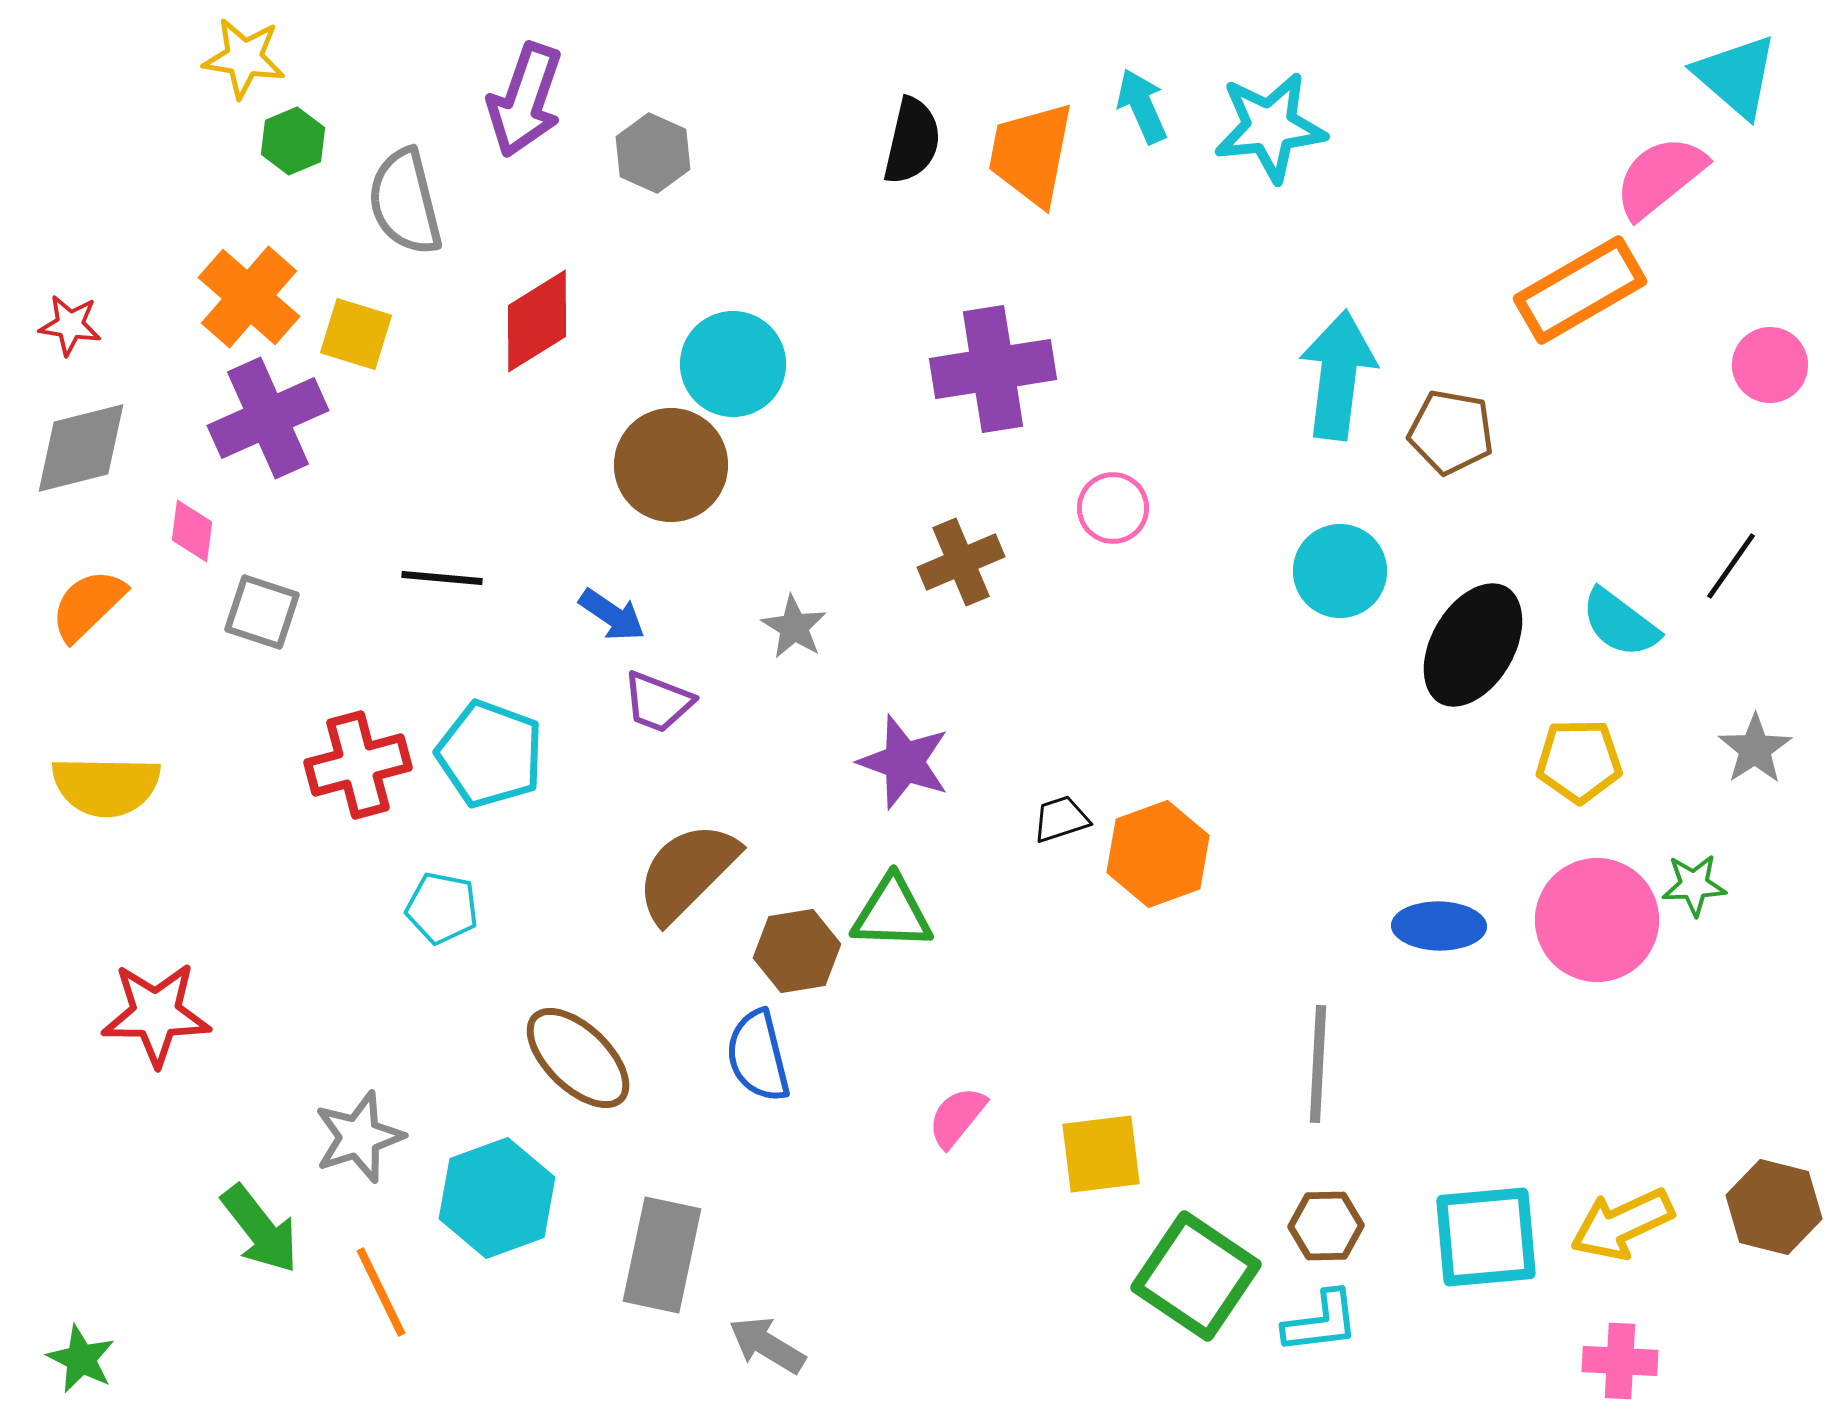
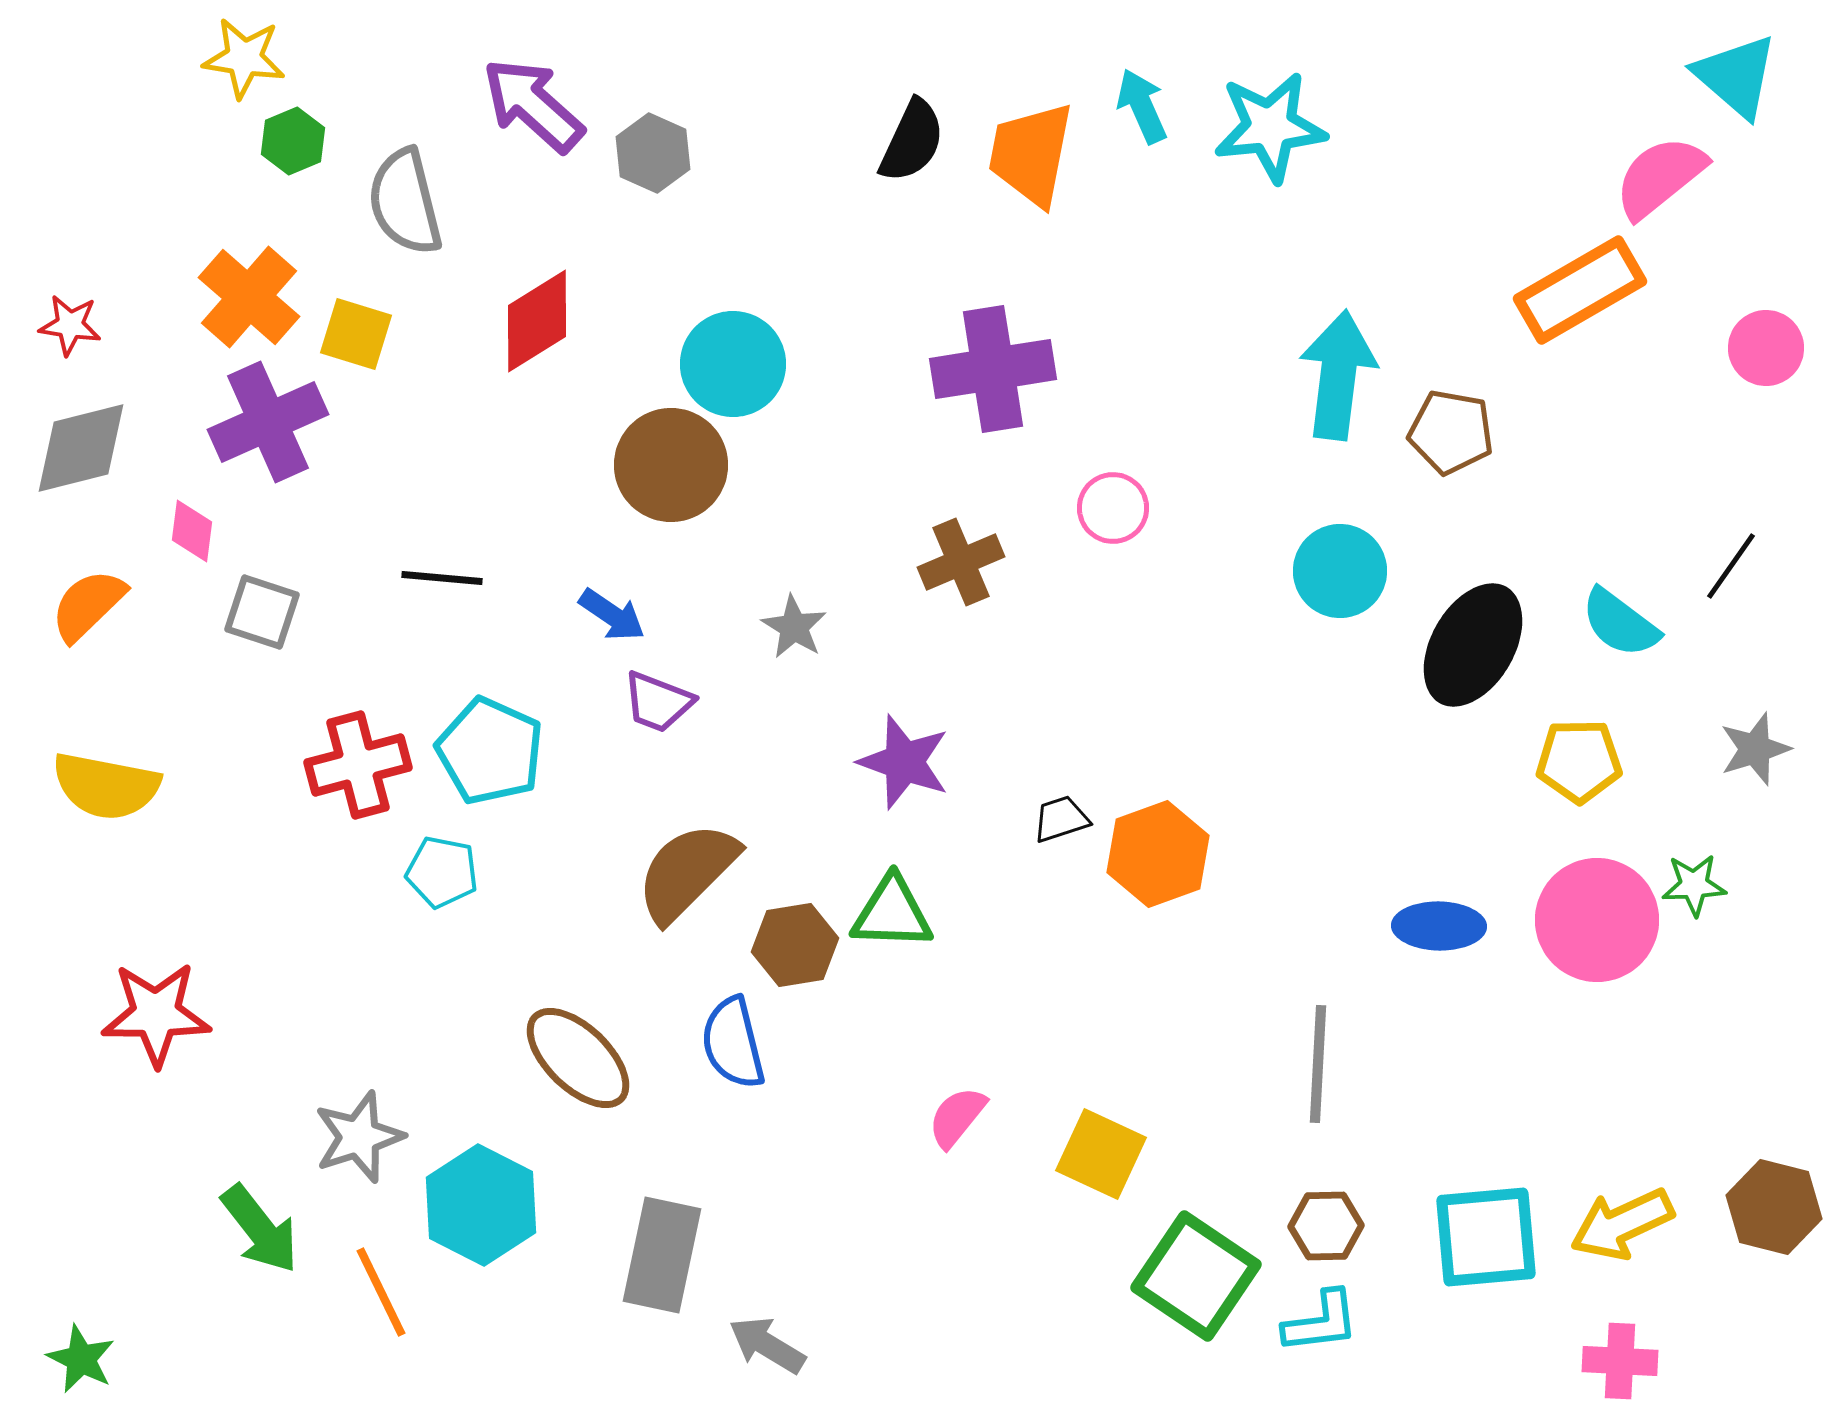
purple arrow at (525, 100): moved 8 px right, 5 px down; rotated 113 degrees clockwise
black semicircle at (912, 141): rotated 12 degrees clockwise
pink circle at (1770, 365): moved 4 px left, 17 px up
purple cross at (268, 418): moved 4 px down
gray star at (1755, 749): rotated 16 degrees clockwise
cyan pentagon at (490, 754): moved 3 px up; rotated 4 degrees clockwise
yellow semicircle at (106, 786): rotated 10 degrees clockwise
cyan pentagon at (442, 908): moved 36 px up
brown hexagon at (797, 951): moved 2 px left, 6 px up
blue semicircle at (758, 1056): moved 25 px left, 13 px up
yellow square at (1101, 1154): rotated 32 degrees clockwise
cyan hexagon at (497, 1198): moved 16 px left, 7 px down; rotated 13 degrees counterclockwise
